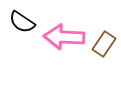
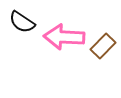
brown rectangle: moved 1 px left, 2 px down; rotated 10 degrees clockwise
